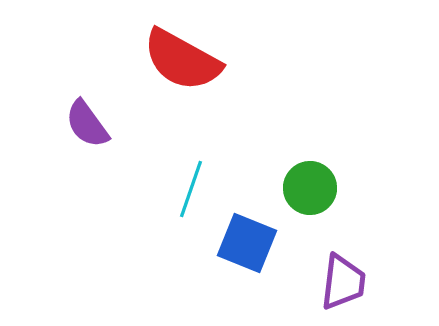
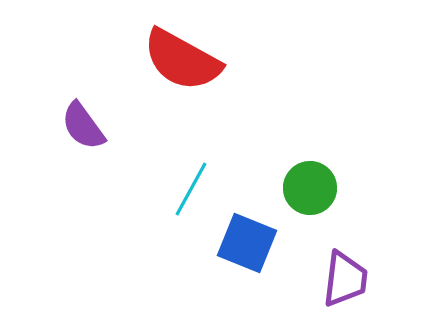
purple semicircle: moved 4 px left, 2 px down
cyan line: rotated 10 degrees clockwise
purple trapezoid: moved 2 px right, 3 px up
